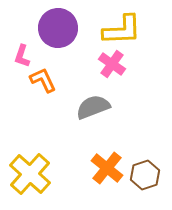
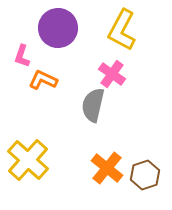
yellow L-shape: rotated 120 degrees clockwise
pink cross: moved 10 px down
orange L-shape: rotated 40 degrees counterclockwise
gray semicircle: moved 2 px up; rotated 56 degrees counterclockwise
yellow cross: moved 2 px left, 14 px up
